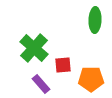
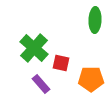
red square: moved 2 px left, 2 px up; rotated 18 degrees clockwise
